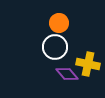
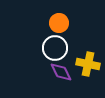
white circle: moved 1 px down
purple diamond: moved 6 px left, 2 px up; rotated 15 degrees clockwise
